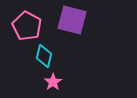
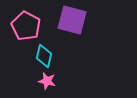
pink pentagon: moved 1 px left
pink star: moved 6 px left, 1 px up; rotated 24 degrees counterclockwise
